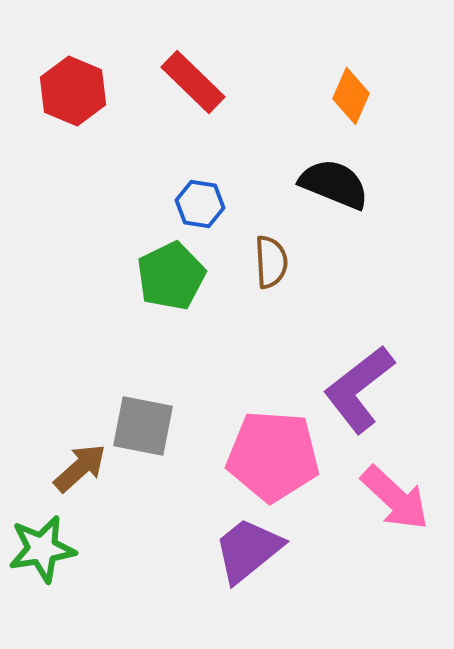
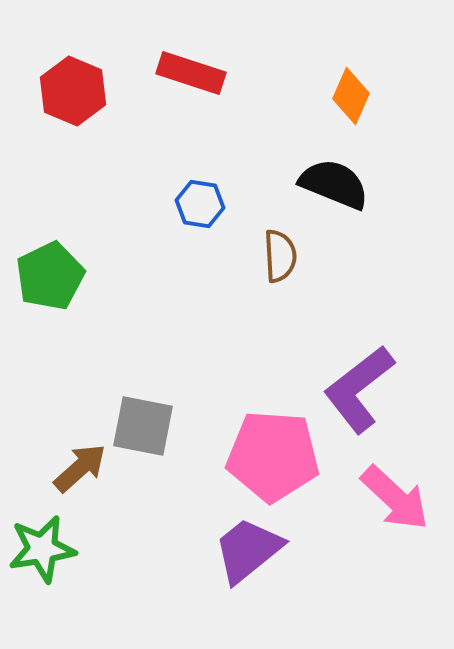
red rectangle: moved 2 px left, 9 px up; rotated 26 degrees counterclockwise
brown semicircle: moved 9 px right, 6 px up
green pentagon: moved 121 px left
